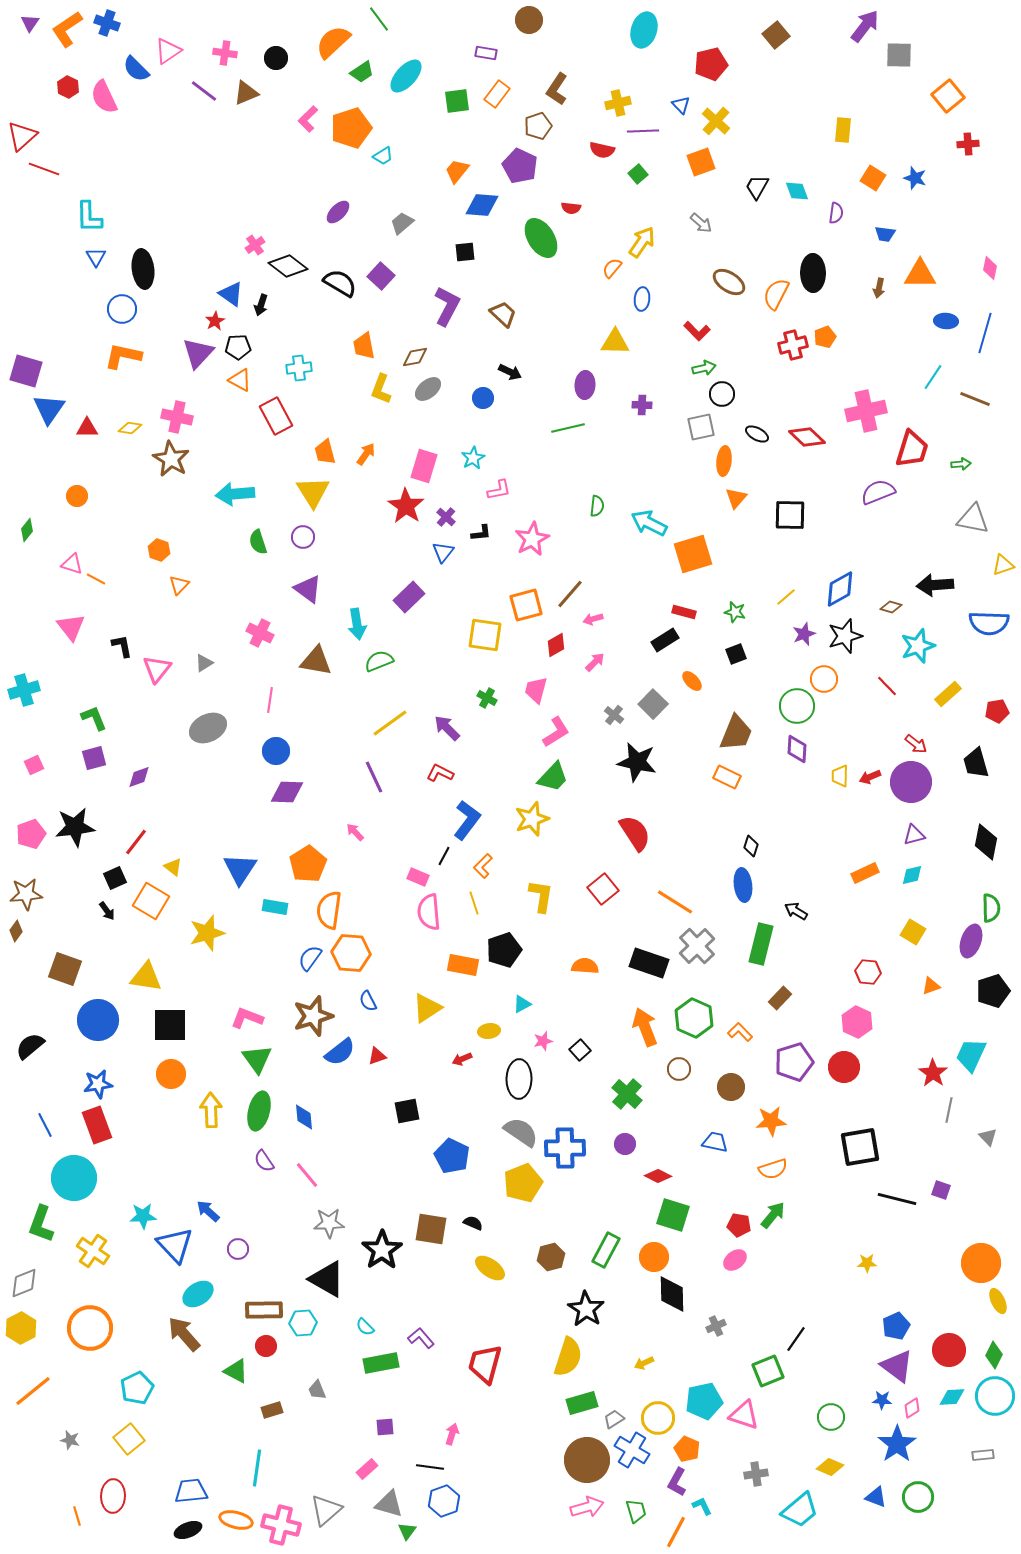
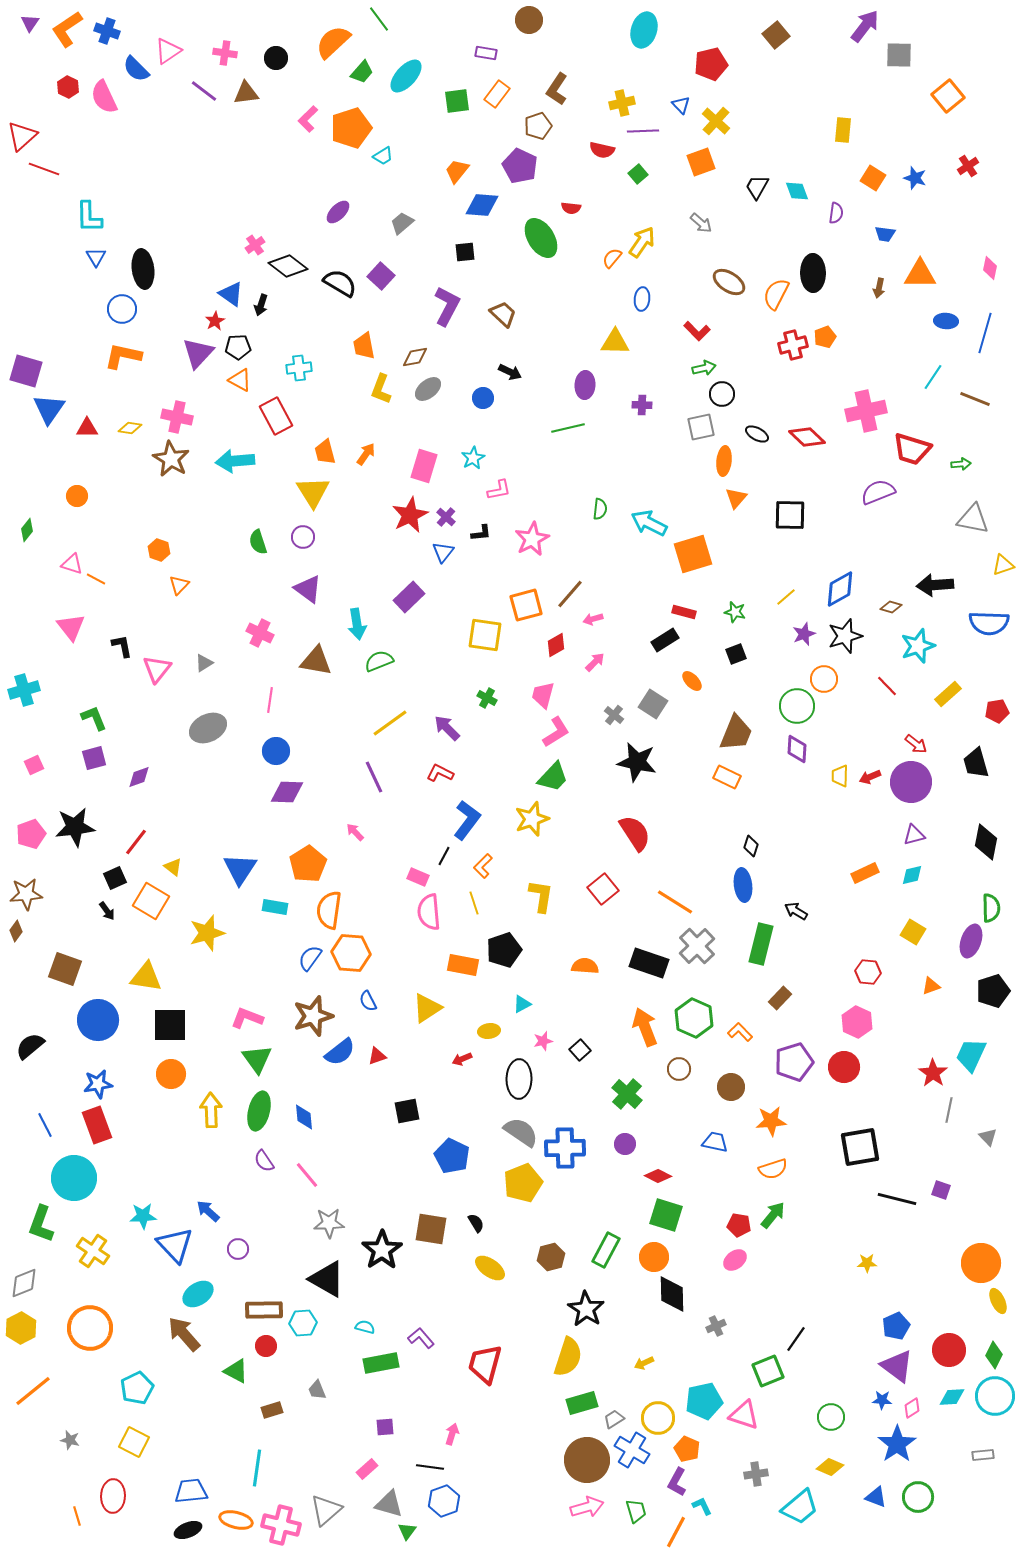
blue cross at (107, 23): moved 8 px down
green trapezoid at (362, 72): rotated 15 degrees counterclockwise
brown triangle at (246, 93): rotated 16 degrees clockwise
yellow cross at (618, 103): moved 4 px right
red cross at (968, 144): moved 22 px down; rotated 30 degrees counterclockwise
orange semicircle at (612, 268): moved 10 px up
red trapezoid at (912, 449): rotated 90 degrees clockwise
cyan arrow at (235, 494): moved 33 px up
red star at (406, 506): moved 4 px right, 9 px down; rotated 12 degrees clockwise
green semicircle at (597, 506): moved 3 px right, 3 px down
pink trapezoid at (536, 690): moved 7 px right, 5 px down
gray square at (653, 704): rotated 12 degrees counterclockwise
green square at (673, 1215): moved 7 px left
black semicircle at (473, 1223): moved 3 px right; rotated 36 degrees clockwise
cyan semicircle at (365, 1327): rotated 150 degrees clockwise
yellow square at (129, 1439): moved 5 px right, 3 px down; rotated 24 degrees counterclockwise
cyan trapezoid at (800, 1510): moved 3 px up
